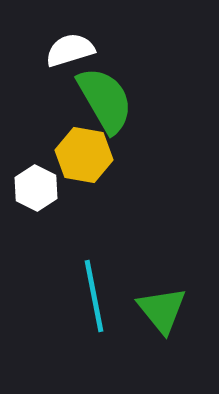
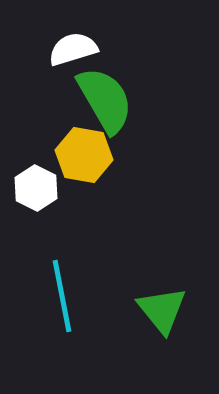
white semicircle: moved 3 px right, 1 px up
cyan line: moved 32 px left
